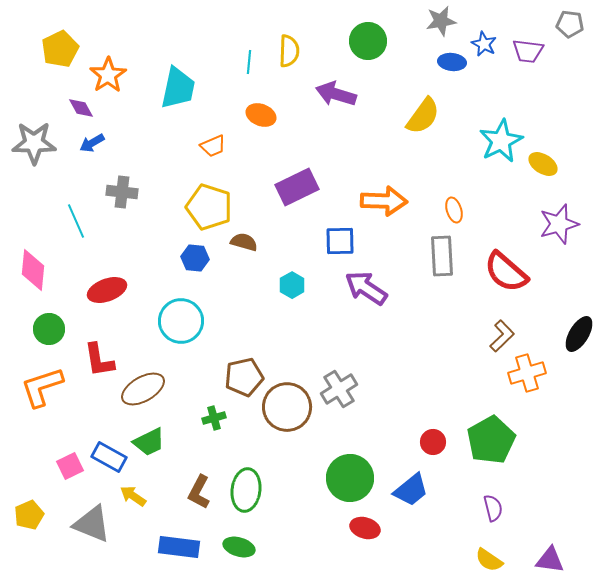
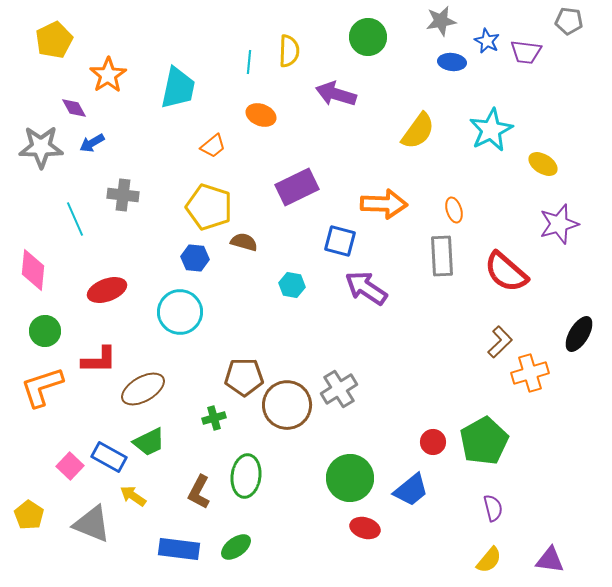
gray pentagon at (570, 24): moved 1 px left, 3 px up
green circle at (368, 41): moved 4 px up
blue star at (484, 44): moved 3 px right, 3 px up
yellow pentagon at (60, 49): moved 6 px left, 9 px up
purple trapezoid at (528, 51): moved 2 px left, 1 px down
purple diamond at (81, 108): moved 7 px left
yellow semicircle at (423, 116): moved 5 px left, 15 px down
cyan star at (501, 141): moved 10 px left, 11 px up
gray star at (34, 143): moved 7 px right, 4 px down
orange trapezoid at (213, 146): rotated 16 degrees counterclockwise
gray cross at (122, 192): moved 1 px right, 3 px down
orange arrow at (384, 201): moved 3 px down
cyan line at (76, 221): moved 1 px left, 2 px up
blue square at (340, 241): rotated 16 degrees clockwise
cyan hexagon at (292, 285): rotated 20 degrees counterclockwise
cyan circle at (181, 321): moved 1 px left, 9 px up
green circle at (49, 329): moved 4 px left, 2 px down
brown L-shape at (502, 336): moved 2 px left, 6 px down
red L-shape at (99, 360): rotated 81 degrees counterclockwise
orange cross at (527, 373): moved 3 px right
brown pentagon at (244, 377): rotated 12 degrees clockwise
brown circle at (287, 407): moved 2 px up
green pentagon at (491, 440): moved 7 px left, 1 px down
pink square at (70, 466): rotated 20 degrees counterclockwise
green ellipse at (246, 490): moved 14 px up
yellow pentagon at (29, 515): rotated 16 degrees counterclockwise
blue rectangle at (179, 547): moved 2 px down
green ellipse at (239, 547): moved 3 px left; rotated 52 degrees counterclockwise
yellow semicircle at (489, 560): rotated 84 degrees counterclockwise
